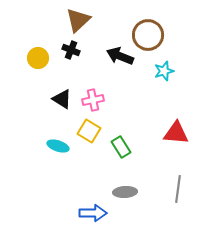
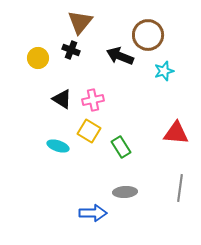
brown triangle: moved 2 px right, 2 px down; rotated 8 degrees counterclockwise
gray line: moved 2 px right, 1 px up
